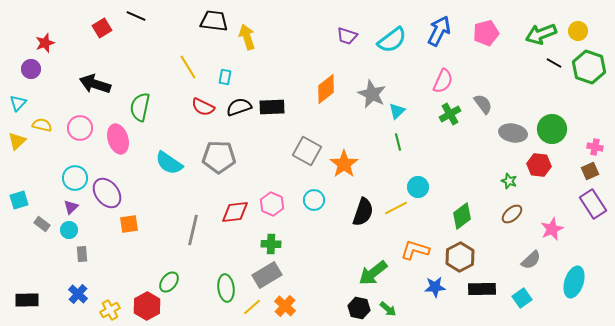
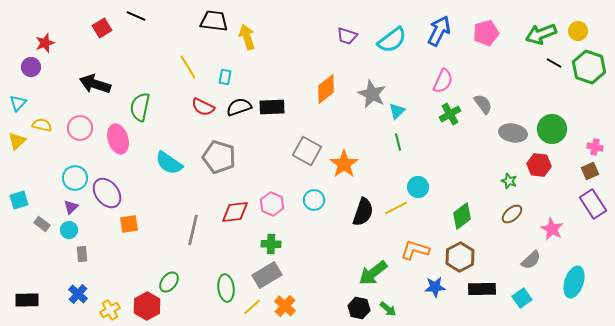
purple circle at (31, 69): moved 2 px up
gray pentagon at (219, 157): rotated 16 degrees clockwise
pink star at (552, 229): rotated 20 degrees counterclockwise
